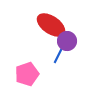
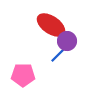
blue line: rotated 18 degrees clockwise
pink pentagon: moved 4 px left, 1 px down; rotated 20 degrees clockwise
